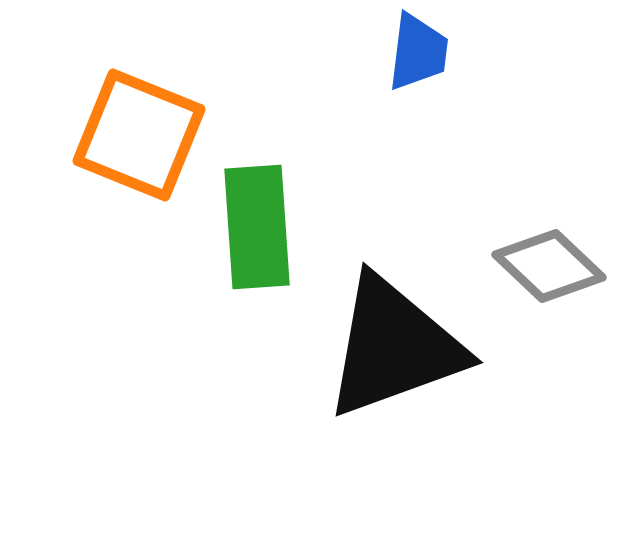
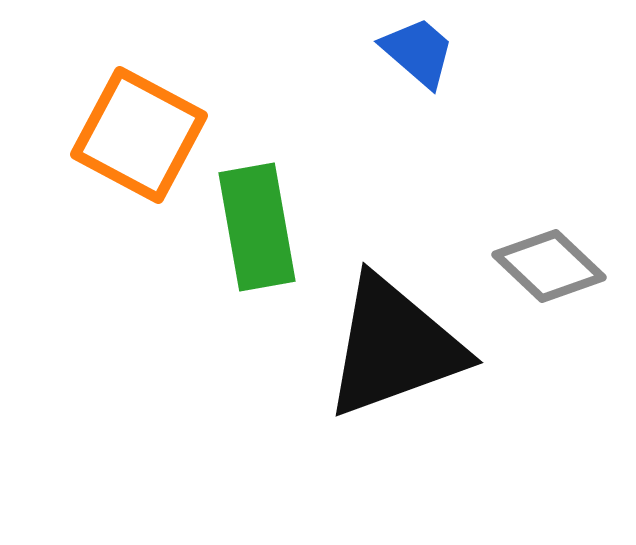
blue trapezoid: rotated 56 degrees counterclockwise
orange square: rotated 6 degrees clockwise
green rectangle: rotated 6 degrees counterclockwise
